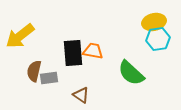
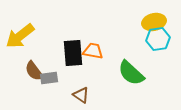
brown semicircle: rotated 50 degrees counterclockwise
